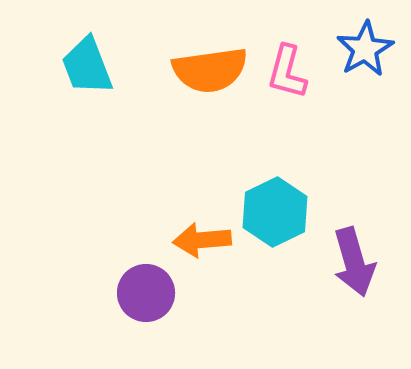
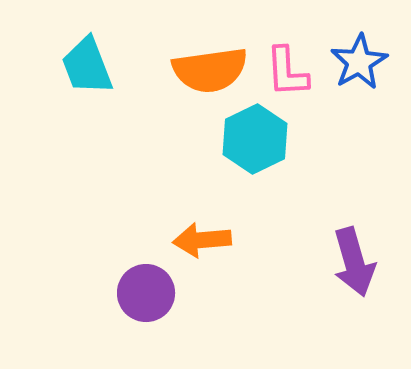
blue star: moved 6 px left, 13 px down
pink L-shape: rotated 18 degrees counterclockwise
cyan hexagon: moved 20 px left, 73 px up
